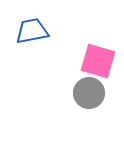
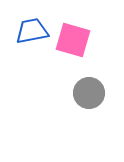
pink square: moved 25 px left, 21 px up
